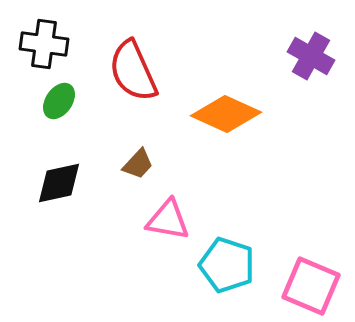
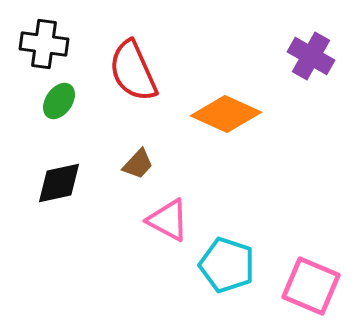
pink triangle: rotated 18 degrees clockwise
